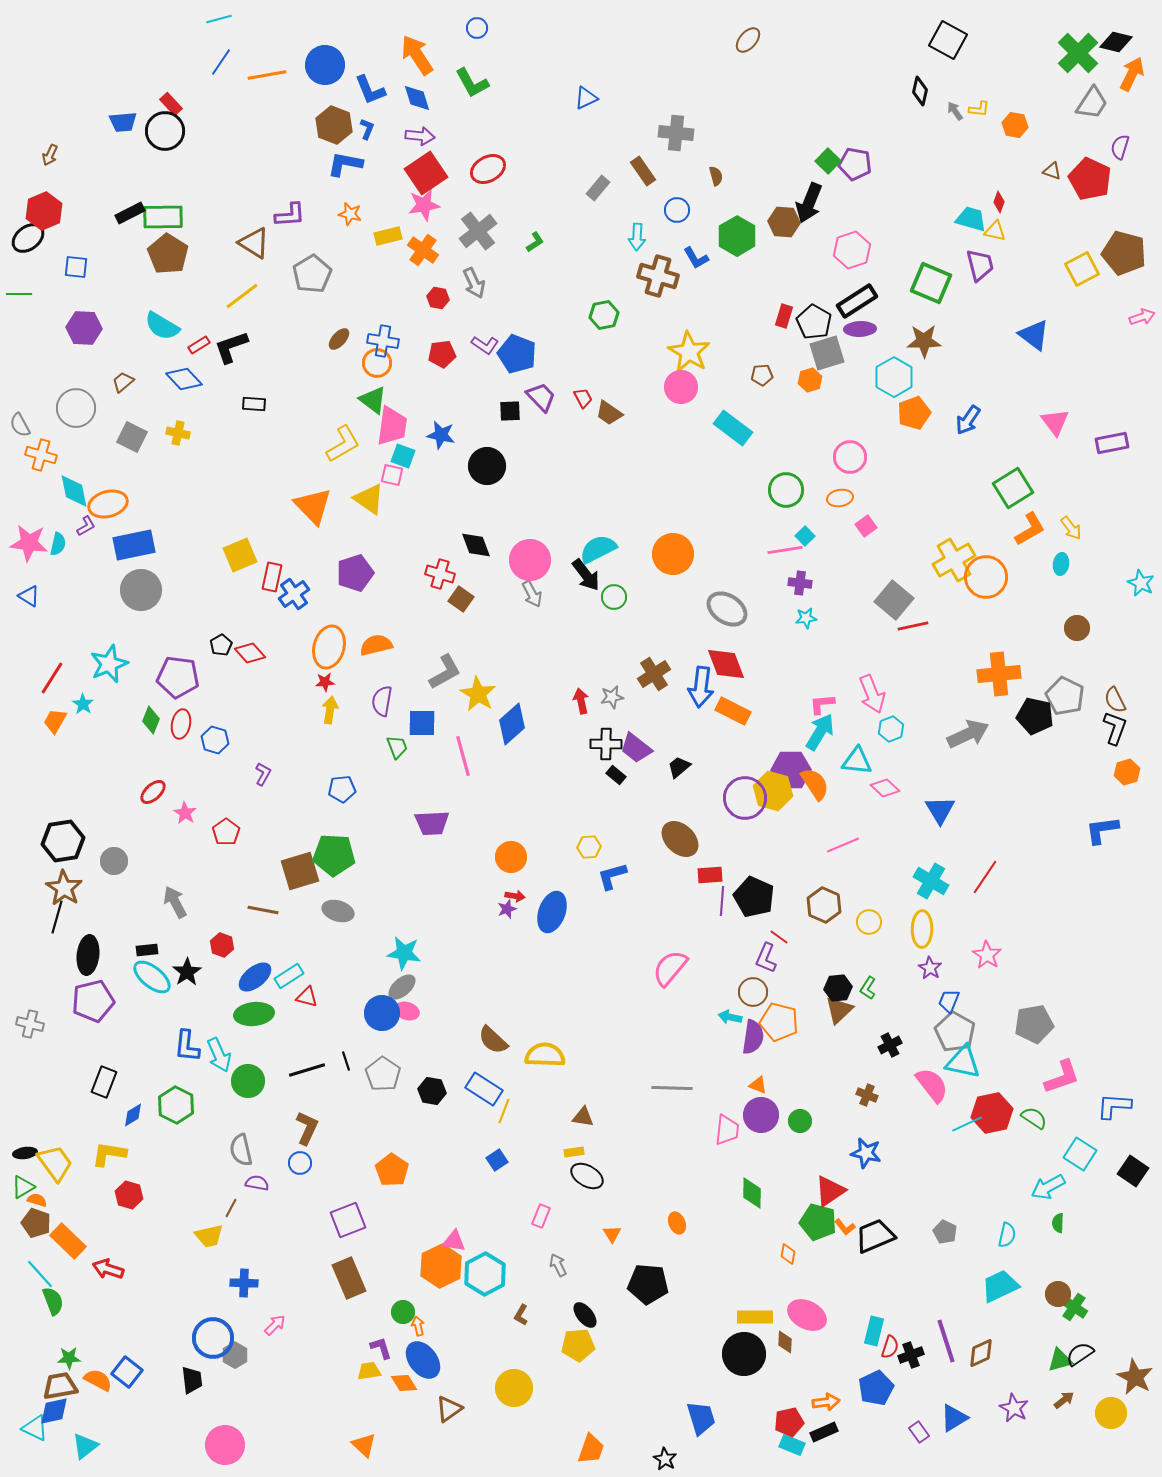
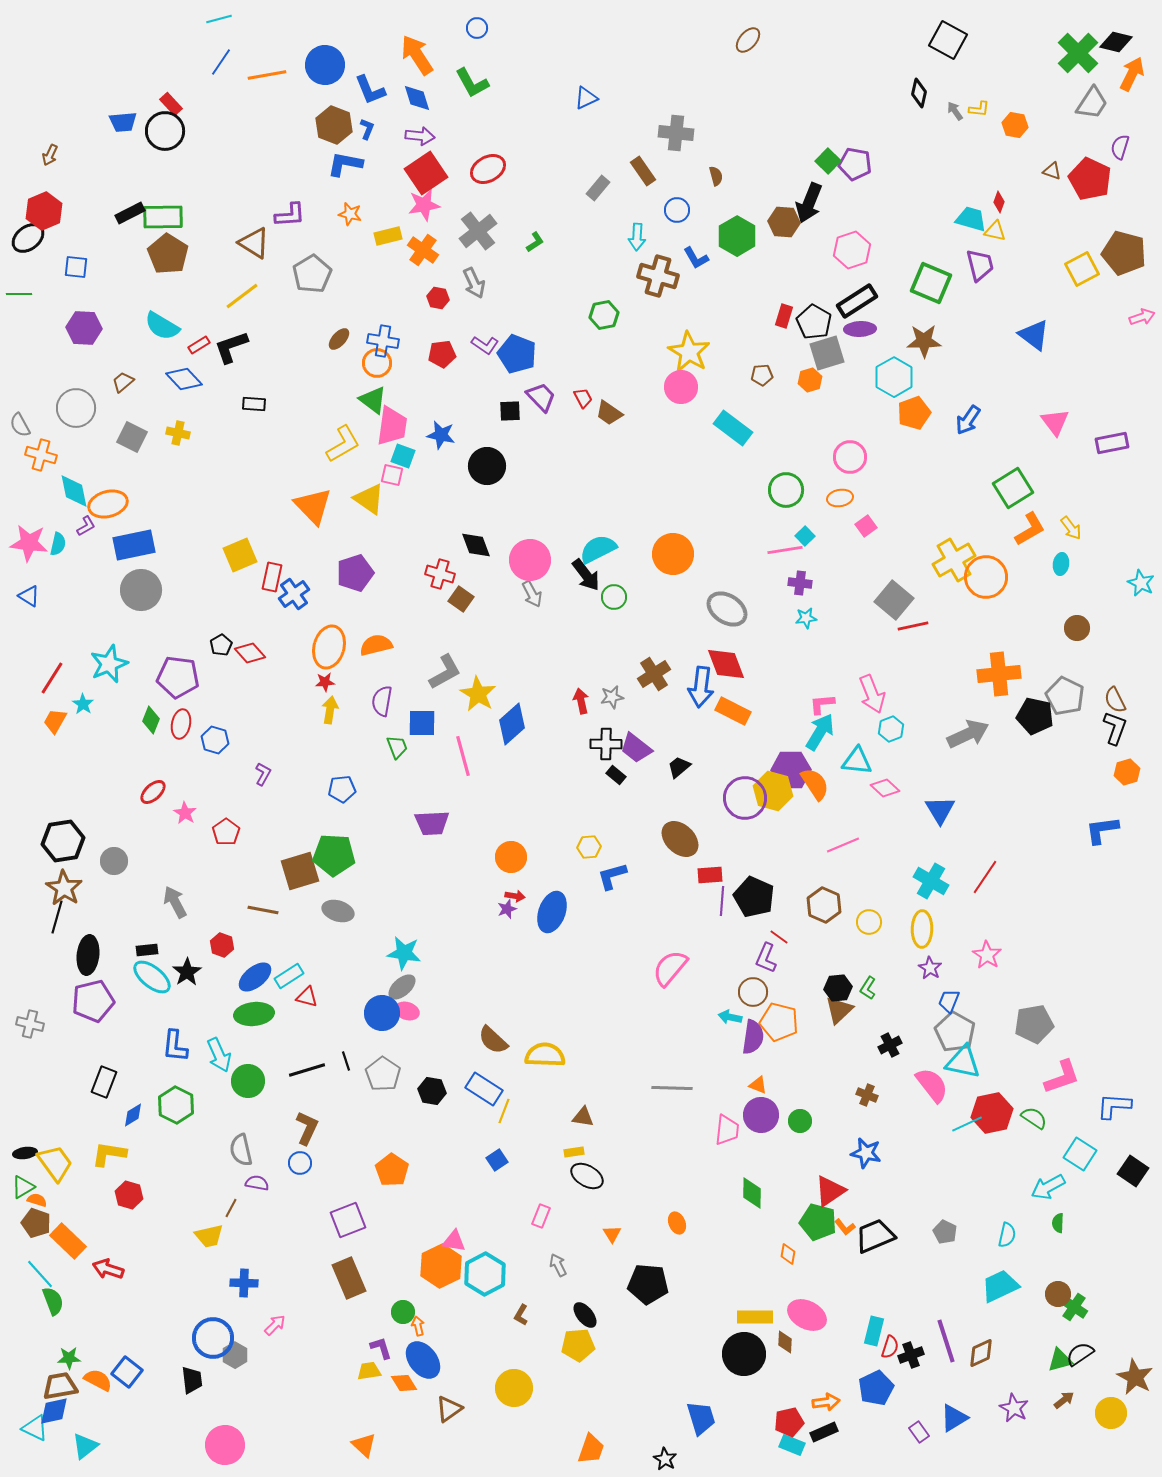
black diamond at (920, 91): moved 1 px left, 2 px down
blue L-shape at (187, 1046): moved 12 px left
